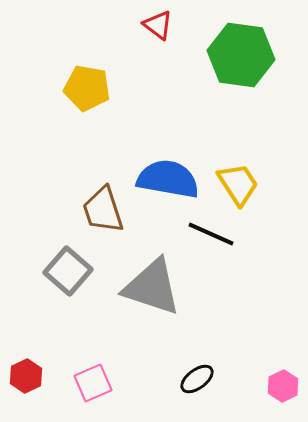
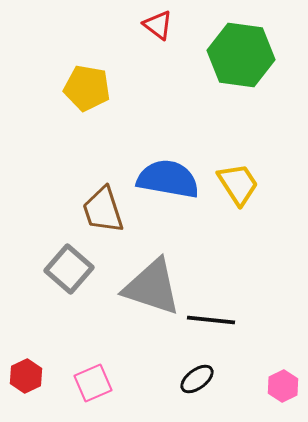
black line: moved 86 px down; rotated 18 degrees counterclockwise
gray square: moved 1 px right, 2 px up
